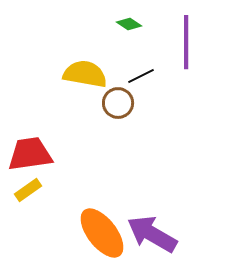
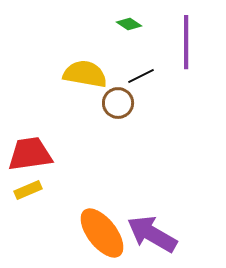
yellow rectangle: rotated 12 degrees clockwise
